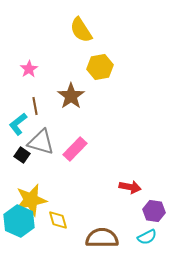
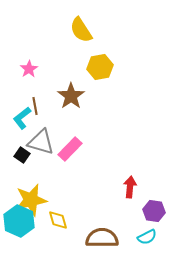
cyan L-shape: moved 4 px right, 6 px up
pink rectangle: moved 5 px left
red arrow: rotated 95 degrees counterclockwise
